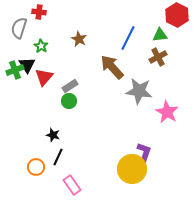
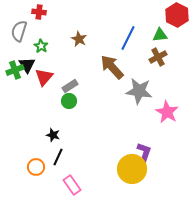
gray semicircle: moved 3 px down
